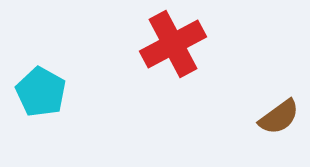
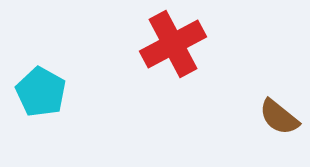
brown semicircle: rotated 75 degrees clockwise
